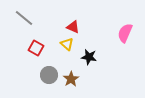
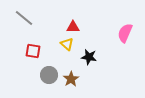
red triangle: rotated 24 degrees counterclockwise
red square: moved 3 px left, 3 px down; rotated 21 degrees counterclockwise
